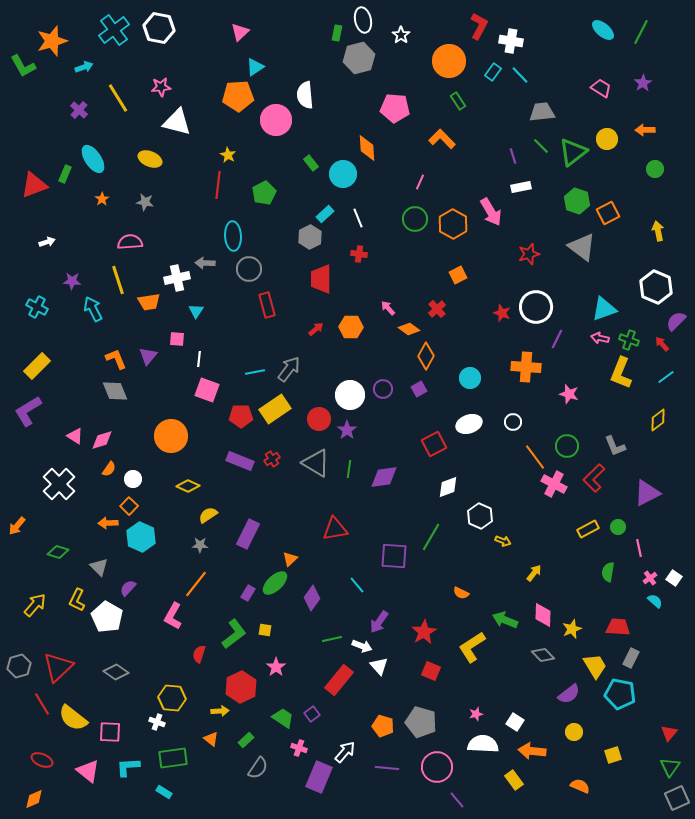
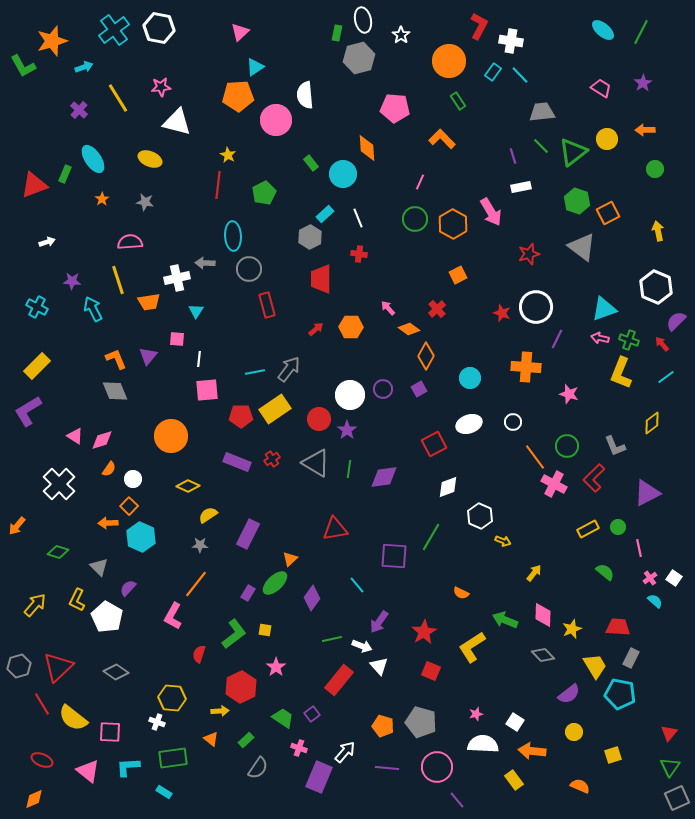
pink square at (207, 390): rotated 25 degrees counterclockwise
yellow diamond at (658, 420): moved 6 px left, 3 px down
purple rectangle at (240, 461): moved 3 px left, 1 px down
green semicircle at (608, 572): moved 3 px left; rotated 120 degrees clockwise
